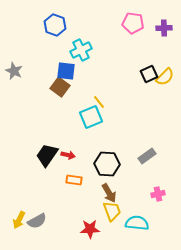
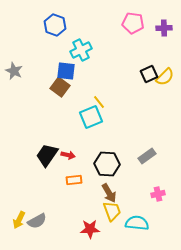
orange rectangle: rotated 14 degrees counterclockwise
